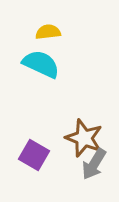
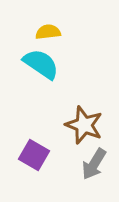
cyan semicircle: rotated 9 degrees clockwise
brown star: moved 13 px up
